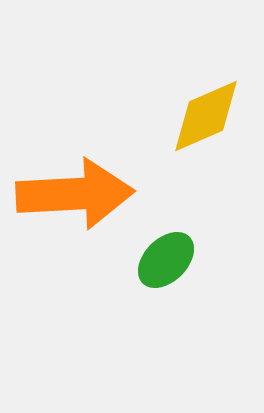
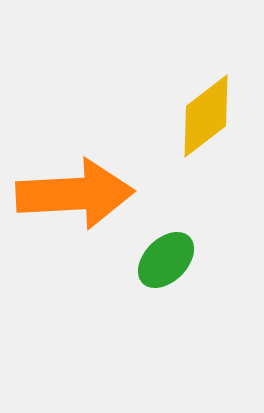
yellow diamond: rotated 14 degrees counterclockwise
